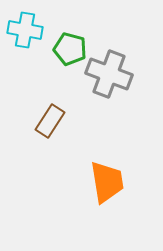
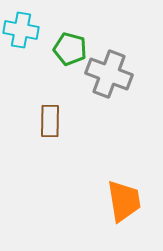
cyan cross: moved 4 px left
brown rectangle: rotated 32 degrees counterclockwise
orange trapezoid: moved 17 px right, 19 px down
